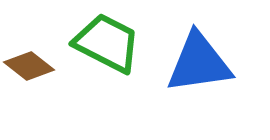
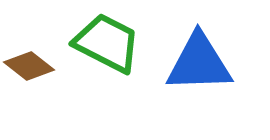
blue triangle: rotated 6 degrees clockwise
